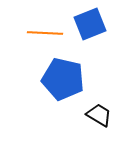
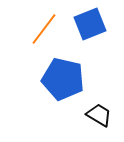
orange line: moved 1 px left, 4 px up; rotated 56 degrees counterclockwise
